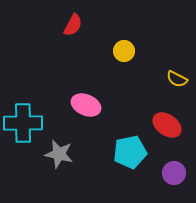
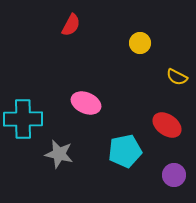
red semicircle: moved 2 px left
yellow circle: moved 16 px right, 8 px up
yellow semicircle: moved 2 px up
pink ellipse: moved 2 px up
cyan cross: moved 4 px up
cyan pentagon: moved 5 px left, 1 px up
purple circle: moved 2 px down
